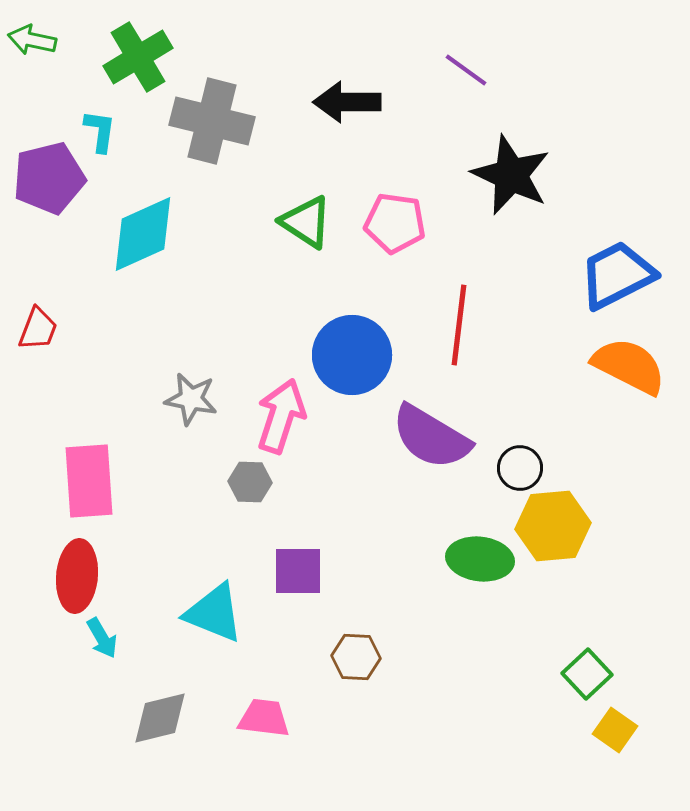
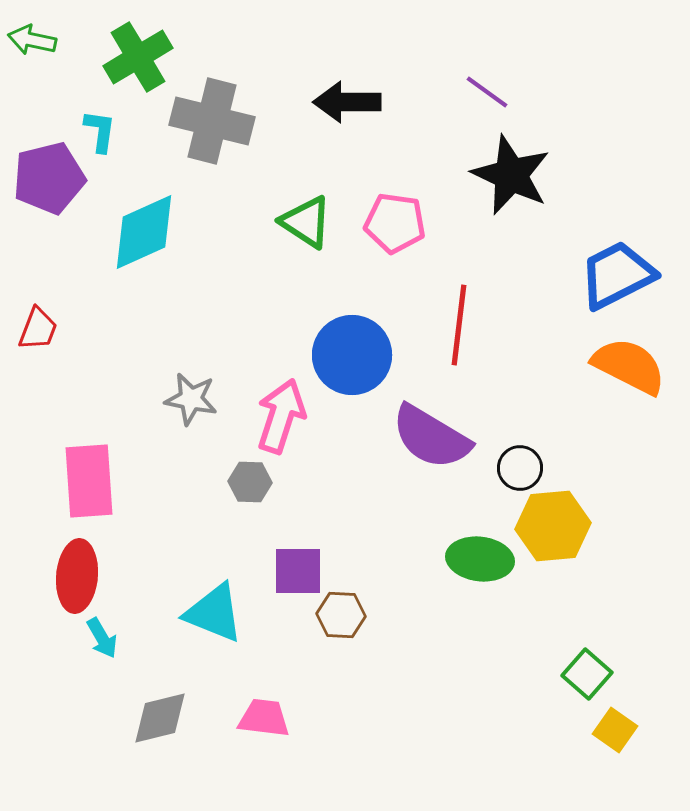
purple line: moved 21 px right, 22 px down
cyan diamond: moved 1 px right, 2 px up
brown hexagon: moved 15 px left, 42 px up
green square: rotated 6 degrees counterclockwise
